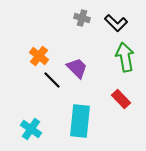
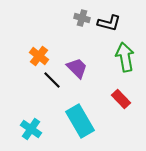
black L-shape: moved 7 px left; rotated 30 degrees counterclockwise
cyan rectangle: rotated 36 degrees counterclockwise
